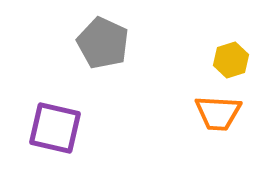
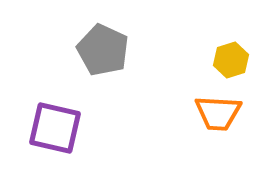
gray pentagon: moved 7 px down
